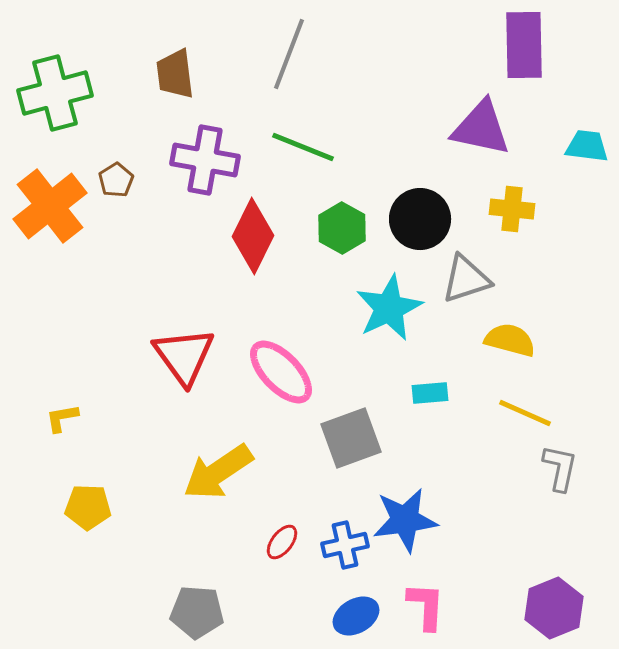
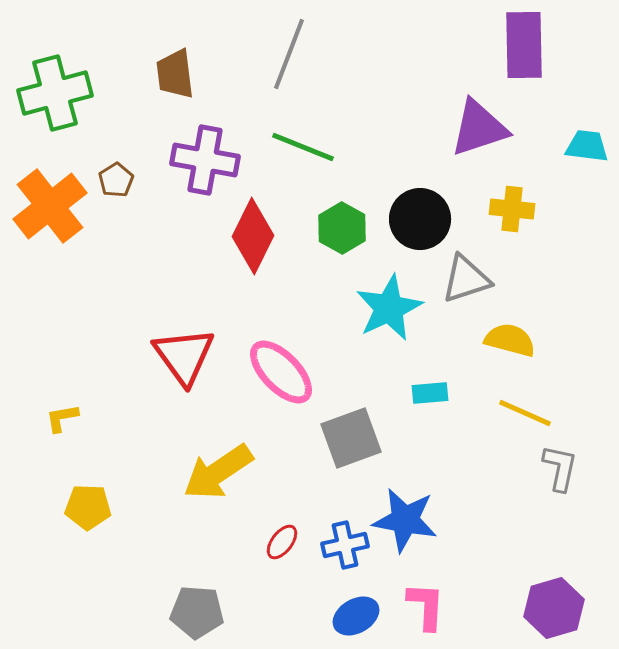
purple triangle: moved 2 px left; rotated 30 degrees counterclockwise
blue star: rotated 18 degrees clockwise
purple hexagon: rotated 6 degrees clockwise
